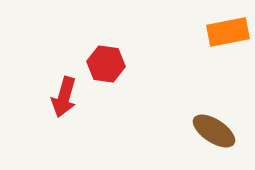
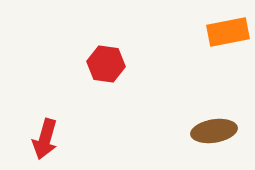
red arrow: moved 19 px left, 42 px down
brown ellipse: rotated 42 degrees counterclockwise
